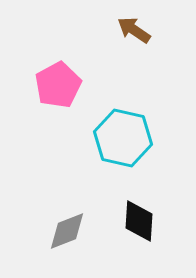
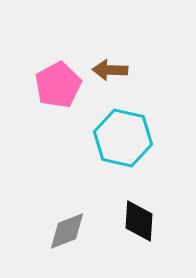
brown arrow: moved 24 px left, 40 px down; rotated 32 degrees counterclockwise
